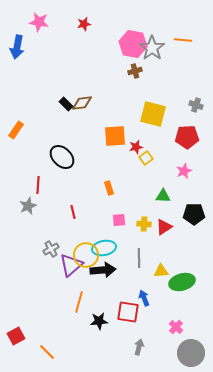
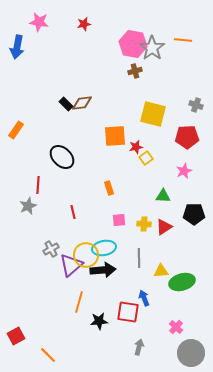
orange line at (47, 352): moved 1 px right, 3 px down
